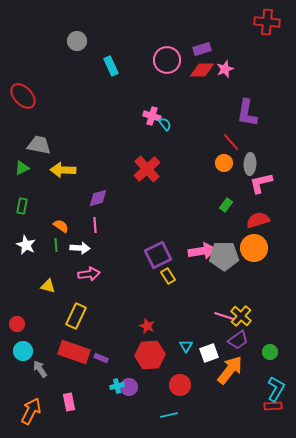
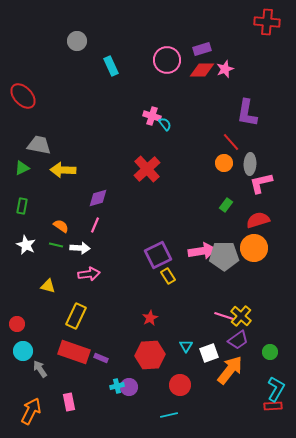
pink line at (95, 225): rotated 28 degrees clockwise
green line at (56, 245): rotated 72 degrees counterclockwise
red star at (147, 326): moved 3 px right, 8 px up; rotated 21 degrees clockwise
